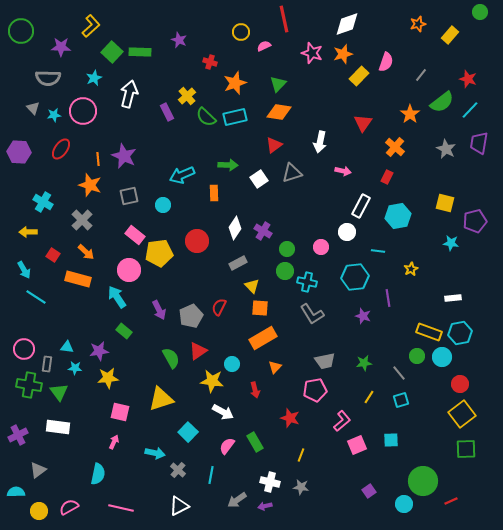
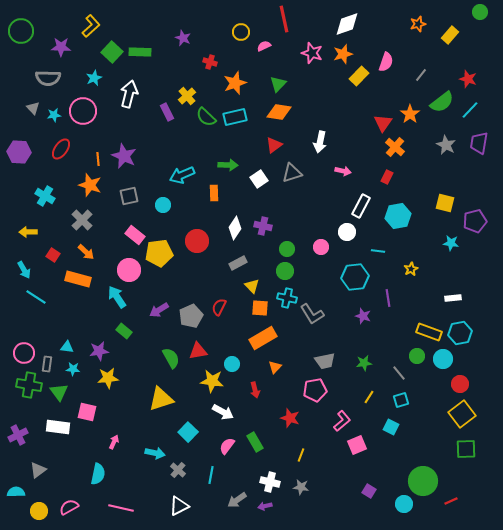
purple star at (179, 40): moved 4 px right, 2 px up
red triangle at (363, 123): moved 20 px right
gray star at (446, 149): moved 4 px up
cyan cross at (43, 202): moved 2 px right, 6 px up
purple cross at (263, 231): moved 5 px up; rotated 18 degrees counterclockwise
cyan cross at (307, 282): moved 20 px left, 16 px down
purple arrow at (159, 310): rotated 84 degrees clockwise
pink circle at (24, 349): moved 4 px down
red triangle at (198, 351): rotated 24 degrees clockwise
cyan circle at (442, 357): moved 1 px right, 2 px down
cyan star at (75, 368): moved 2 px left, 1 px down
pink square at (120, 412): moved 33 px left
cyan square at (391, 440): moved 13 px up; rotated 28 degrees clockwise
purple square at (369, 491): rotated 24 degrees counterclockwise
